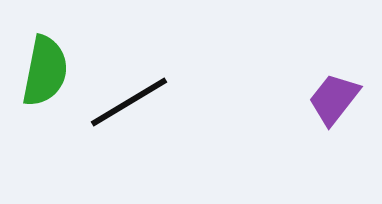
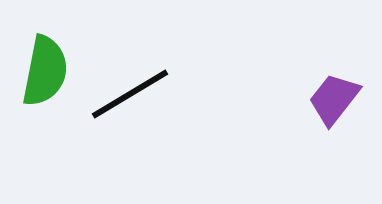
black line: moved 1 px right, 8 px up
